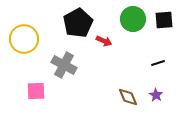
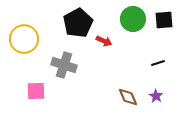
gray cross: rotated 10 degrees counterclockwise
purple star: moved 1 px down
